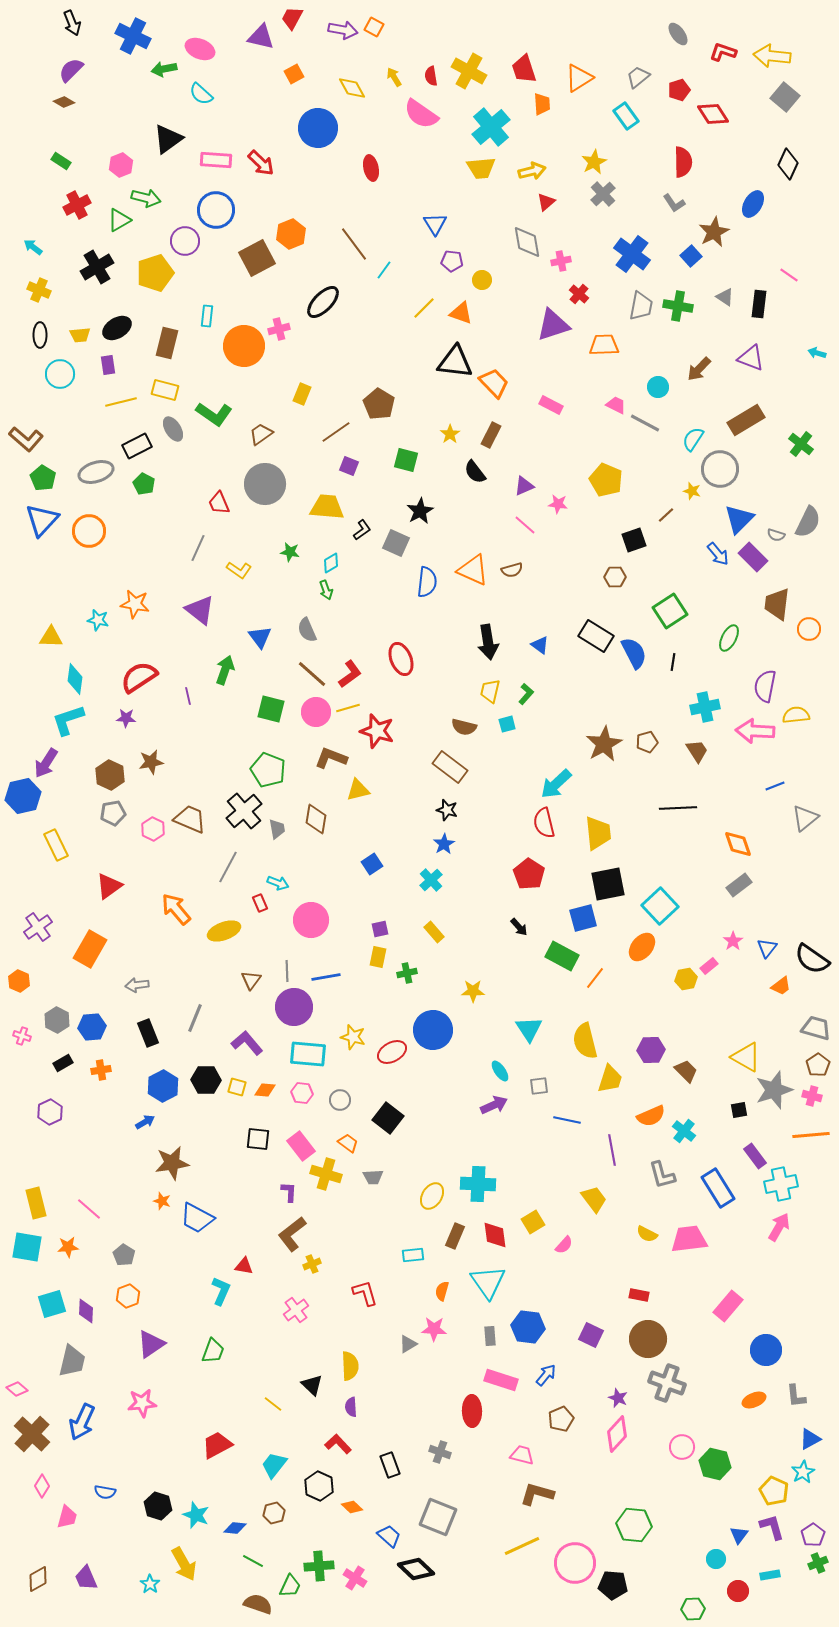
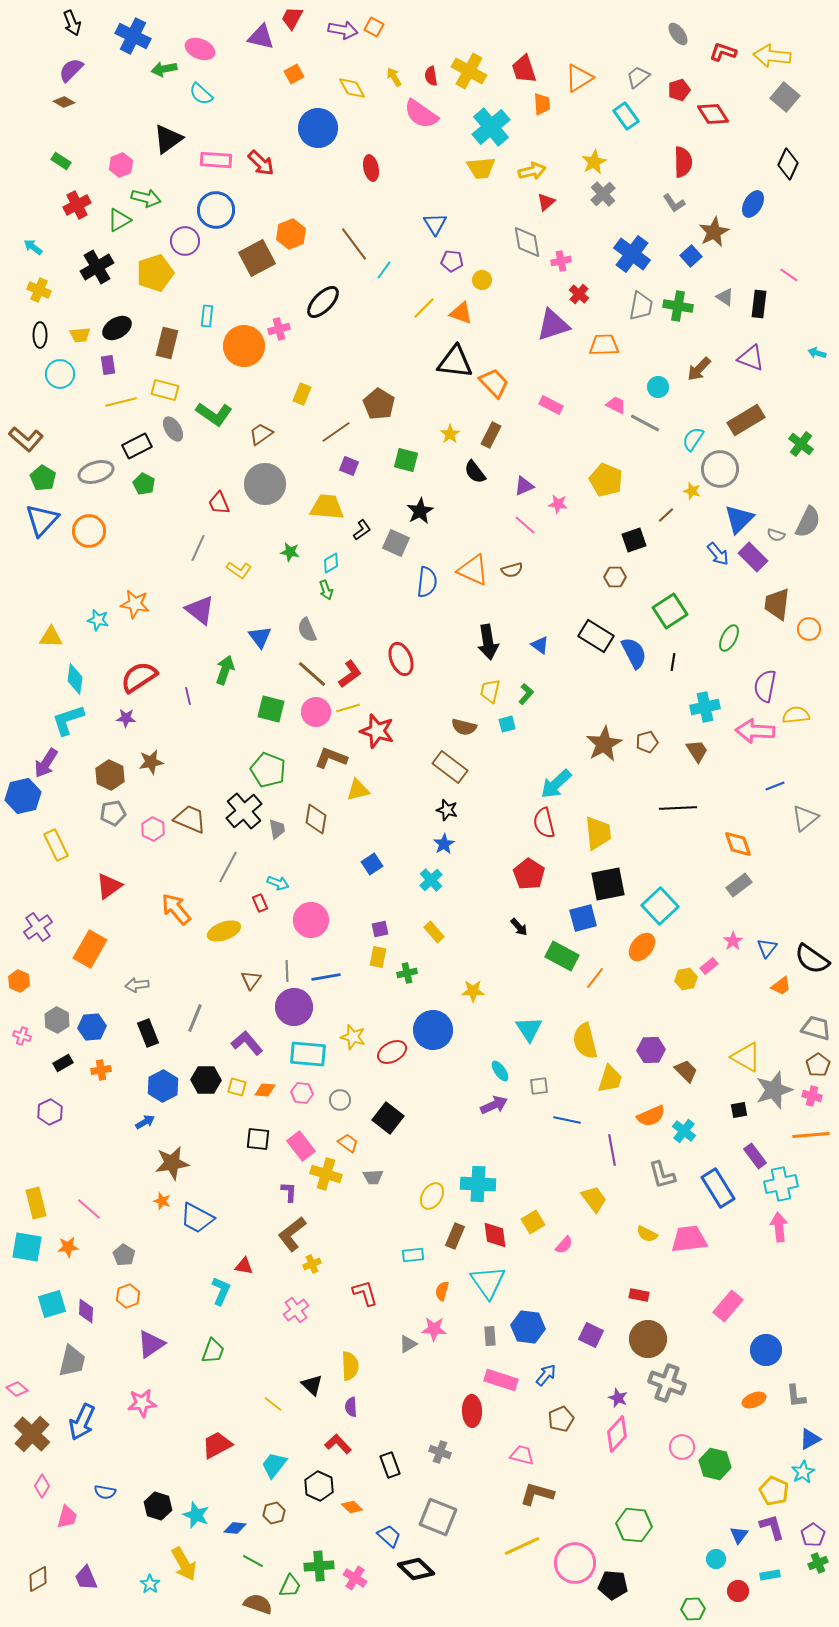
pink arrow at (779, 1227): rotated 36 degrees counterclockwise
